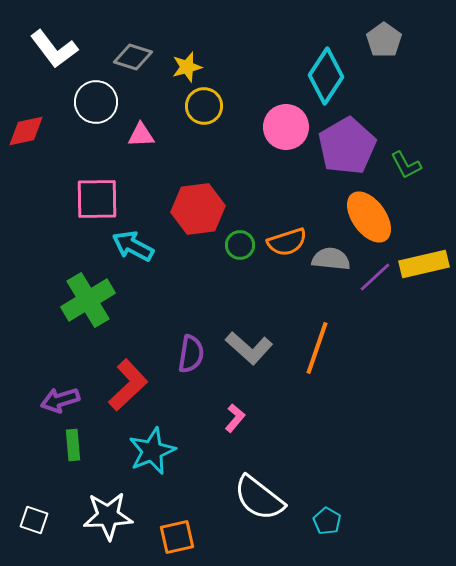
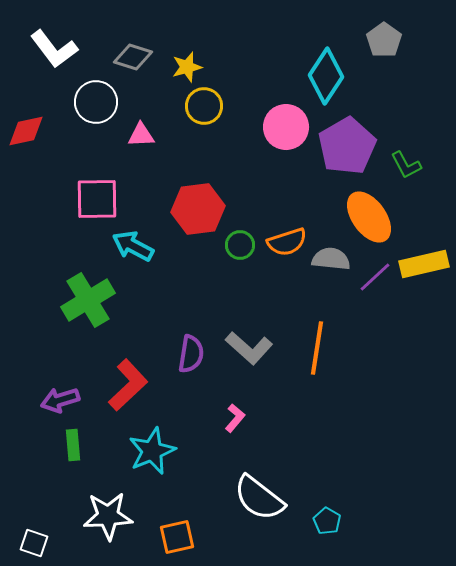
orange line: rotated 10 degrees counterclockwise
white square: moved 23 px down
